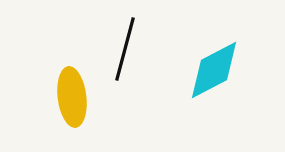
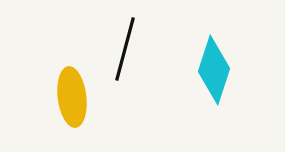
cyan diamond: rotated 44 degrees counterclockwise
